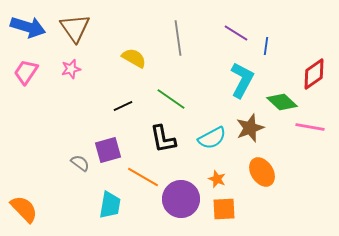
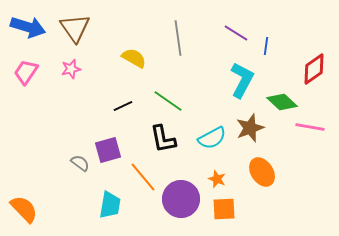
red diamond: moved 5 px up
green line: moved 3 px left, 2 px down
orange line: rotated 20 degrees clockwise
